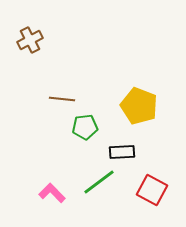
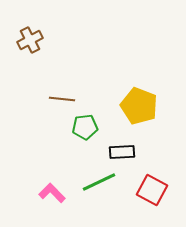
green line: rotated 12 degrees clockwise
